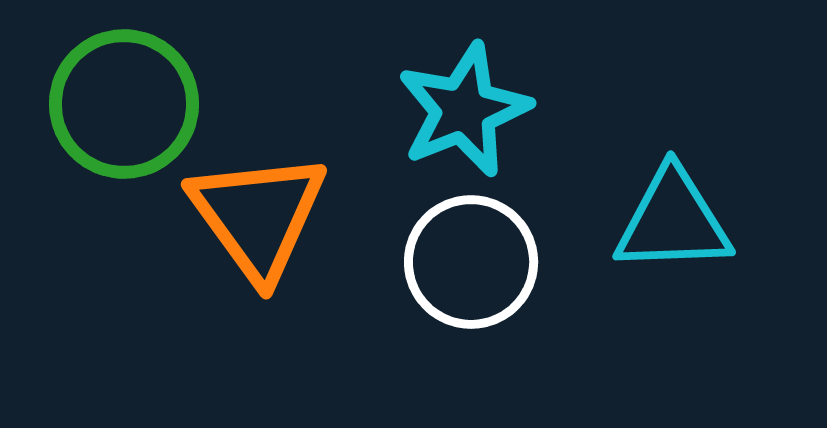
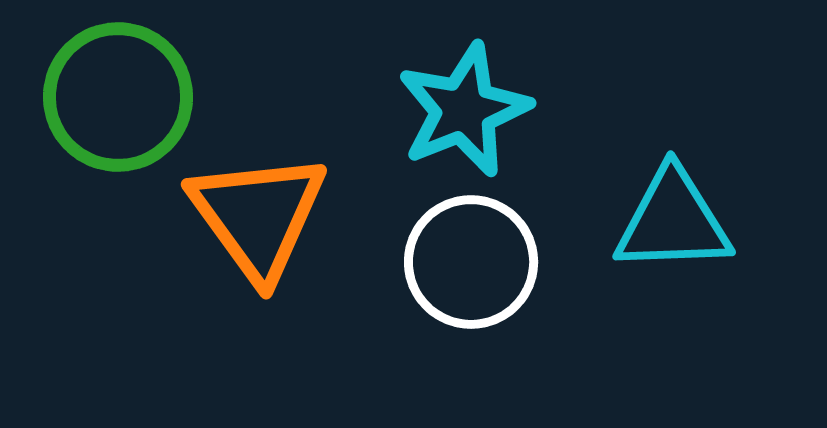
green circle: moved 6 px left, 7 px up
